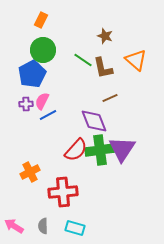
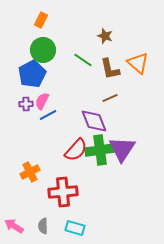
orange triangle: moved 2 px right, 3 px down
brown L-shape: moved 7 px right, 1 px down
